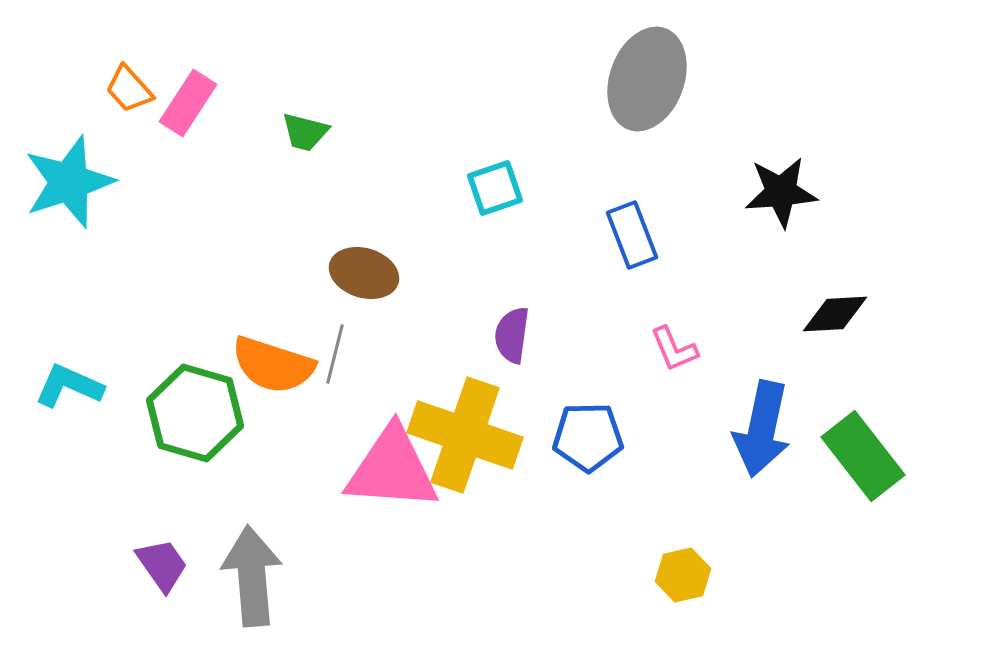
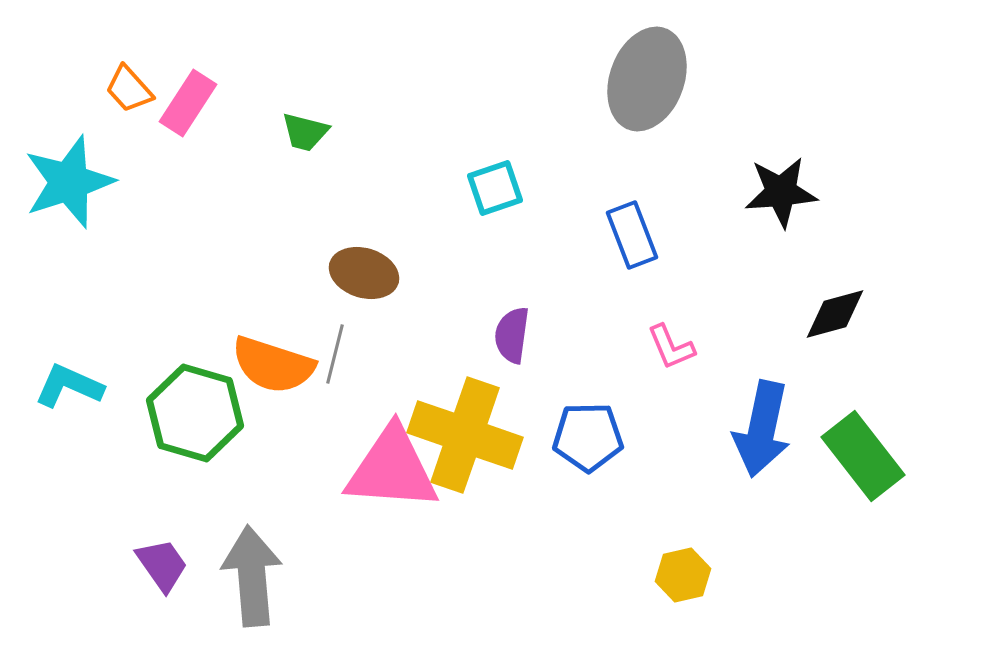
black diamond: rotated 12 degrees counterclockwise
pink L-shape: moved 3 px left, 2 px up
